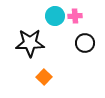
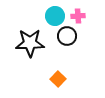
pink cross: moved 3 px right
black circle: moved 18 px left, 7 px up
orange square: moved 14 px right, 2 px down
